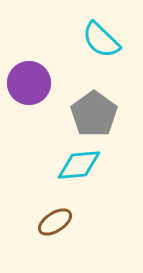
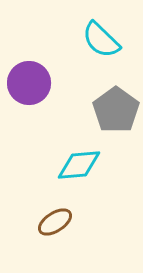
gray pentagon: moved 22 px right, 4 px up
